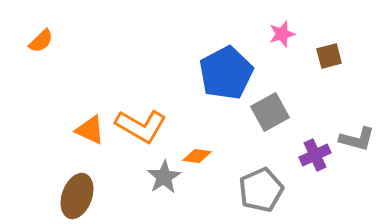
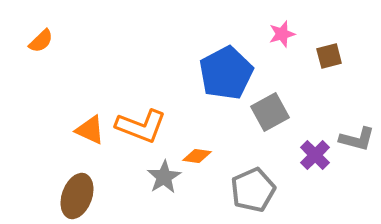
orange L-shape: rotated 9 degrees counterclockwise
purple cross: rotated 20 degrees counterclockwise
gray pentagon: moved 8 px left
